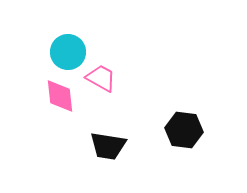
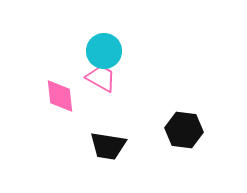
cyan circle: moved 36 px right, 1 px up
